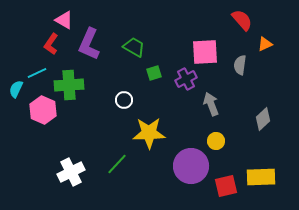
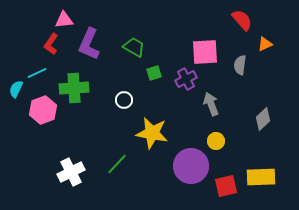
pink triangle: rotated 36 degrees counterclockwise
green cross: moved 5 px right, 3 px down
pink hexagon: rotated 16 degrees clockwise
yellow star: moved 3 px right; rotated 12 degrees clockwise
